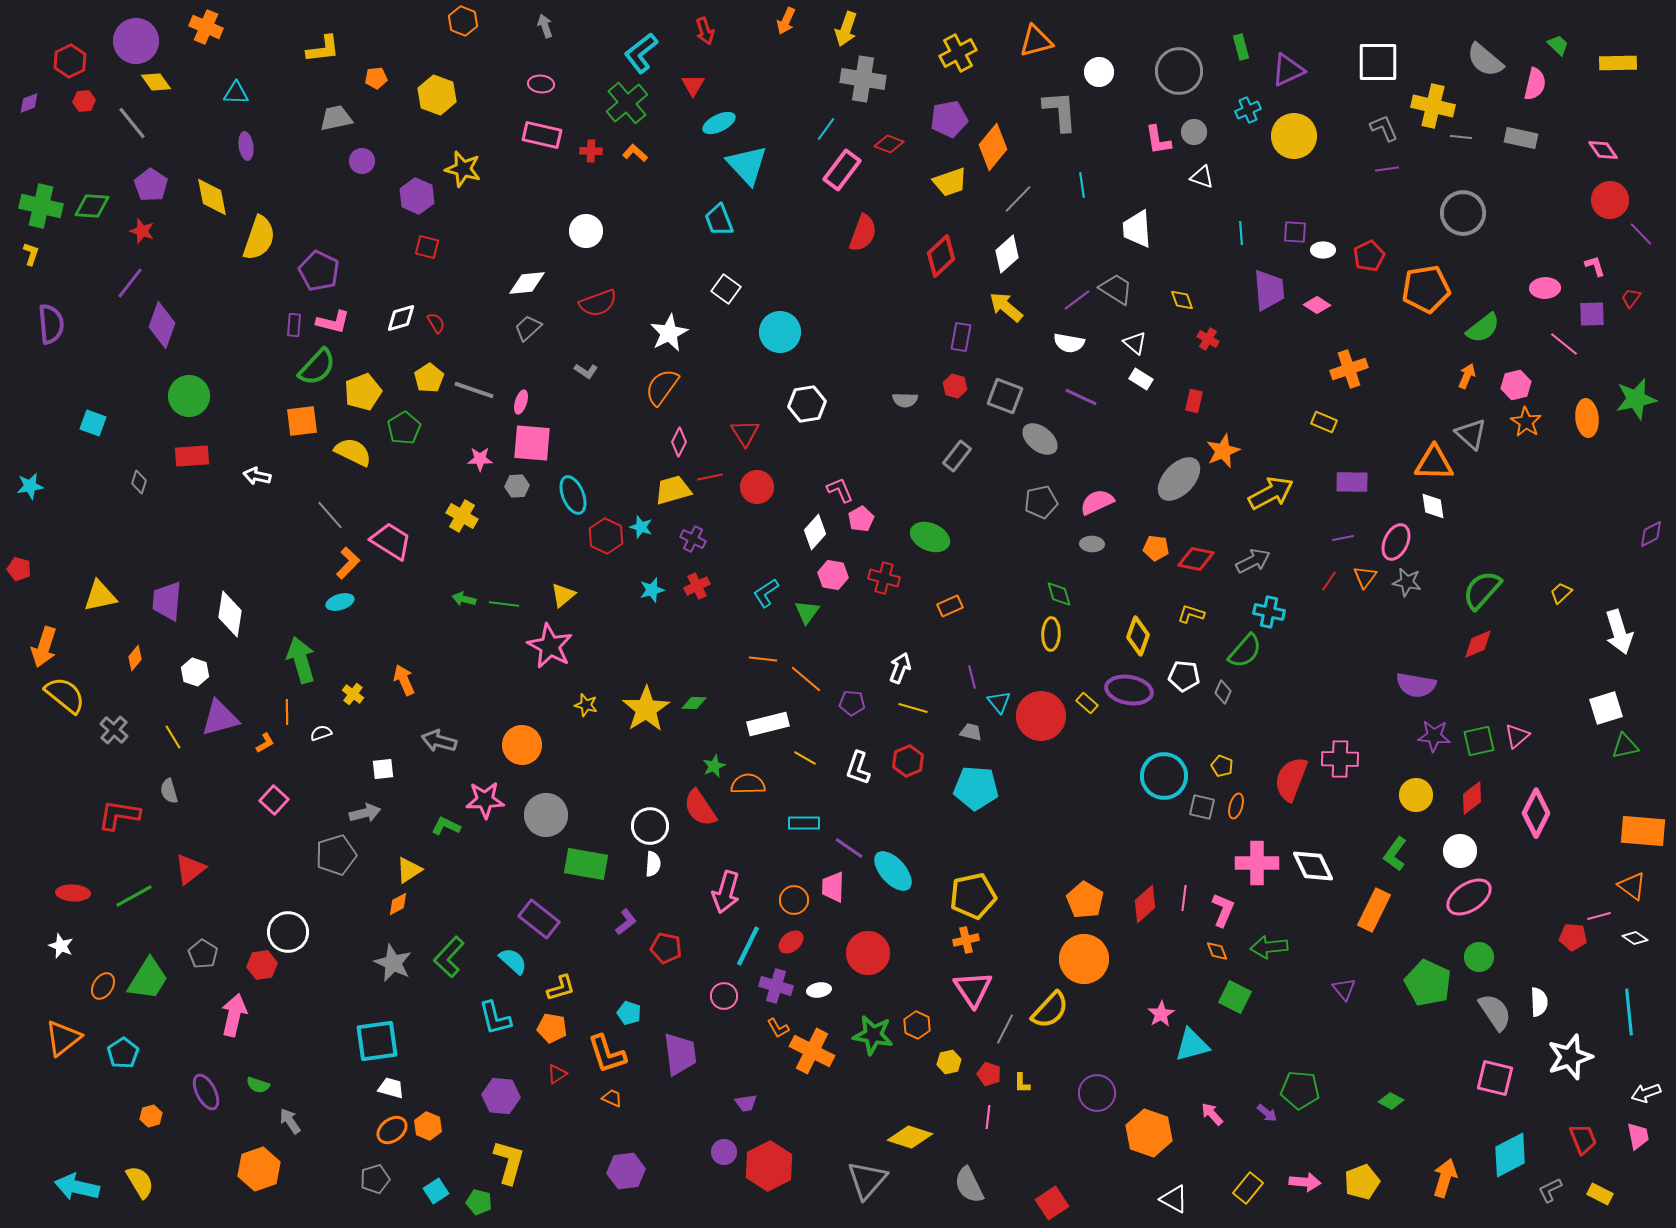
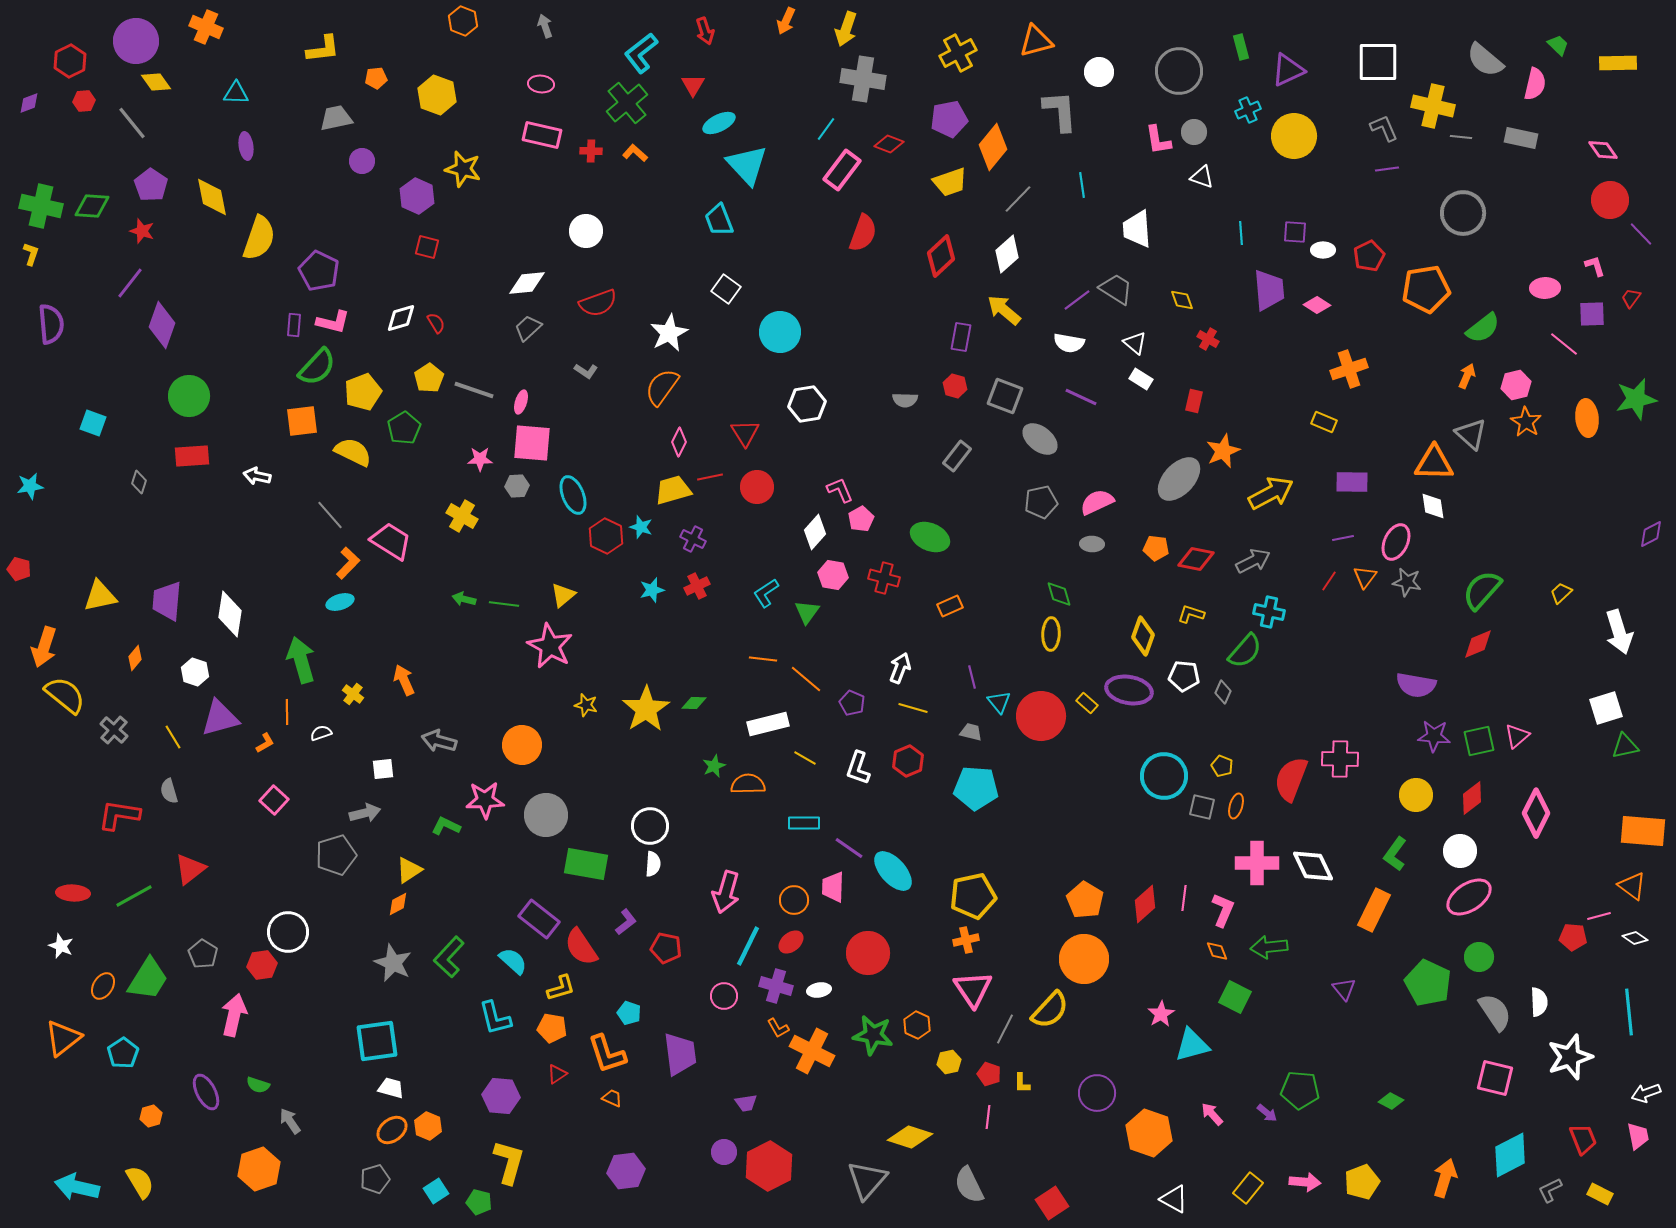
yellow arrow at (1006, 307): moved 2 px left, 3 px down
yellow diamond at (1138, 636): moved 5 px right
purple pentagon at (852, 703): rotated 20 degrees clockwise
red semicircle at (700, 808): moved 119 px left, 139 px down
